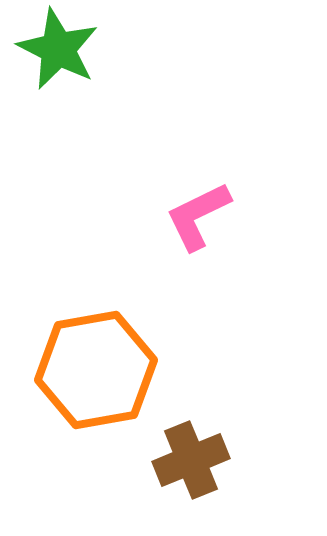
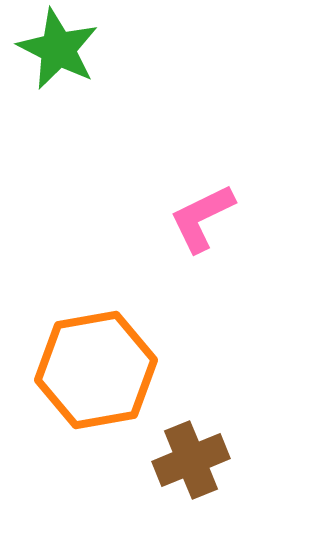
pink L-shape: moved 4 px right, 2 px down
